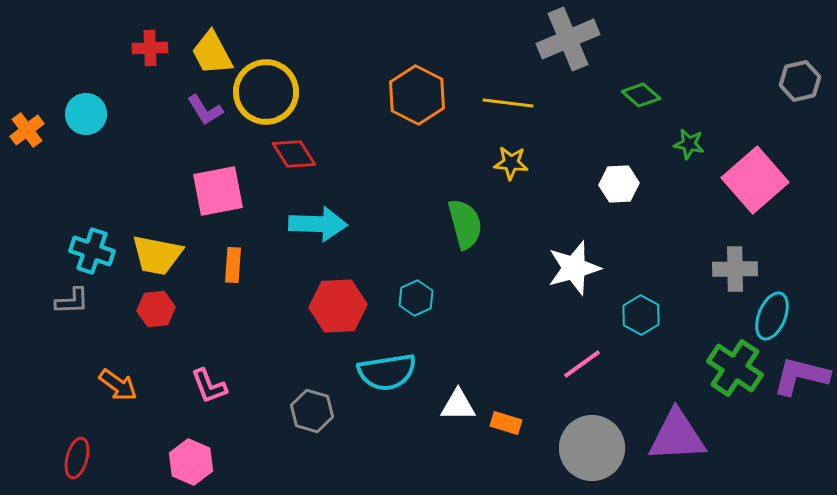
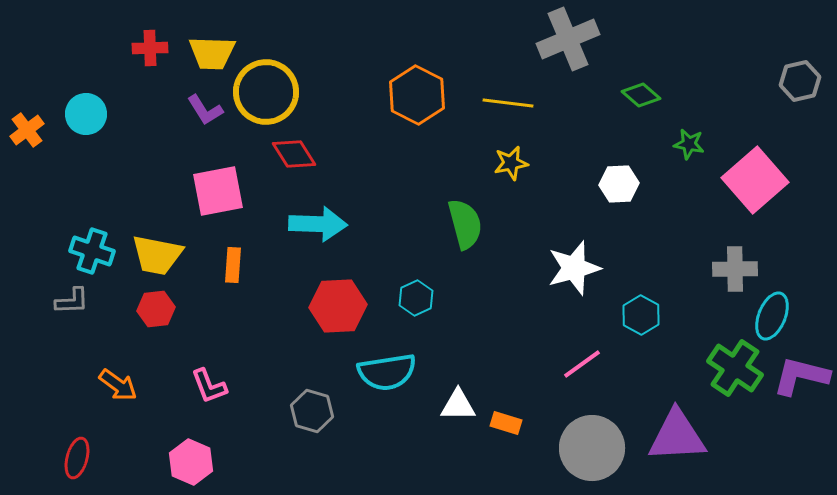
yellow trapezoid at (212, 53): rotated 60 degrees counterclockwise
yellow star at (511, 163): rotated 16 degrees counterclockwise
